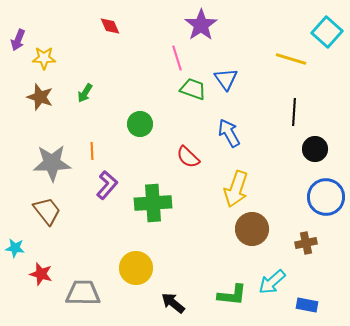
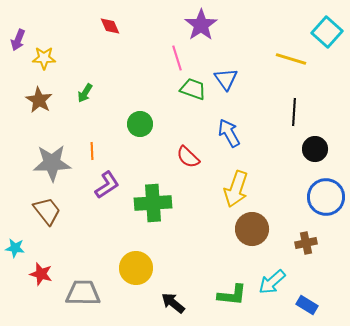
brown star: moved 1 px left, 3 px down; rotated 12 degrees clockwise
purple L-shape: rotated 16 degrees clockwise
blue rectangle: rotated 20 degrees clockwise
